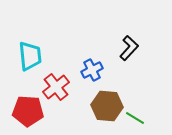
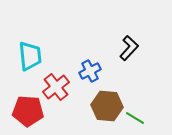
blue cross: moved 2 px left, 1 px down
